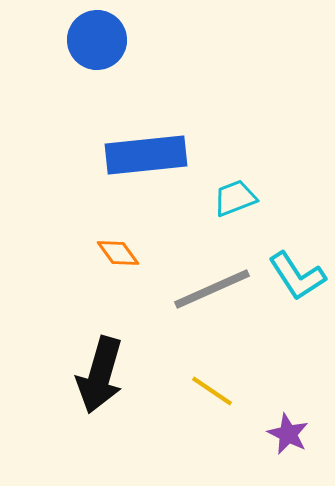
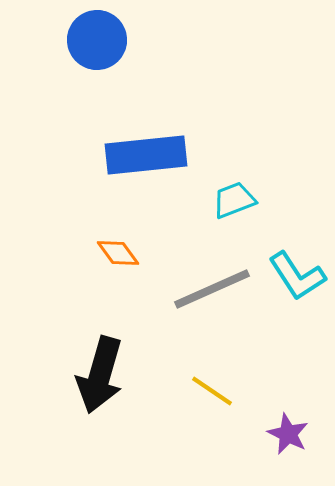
cyan trapezoid: moved 1 px left, 2 px down
